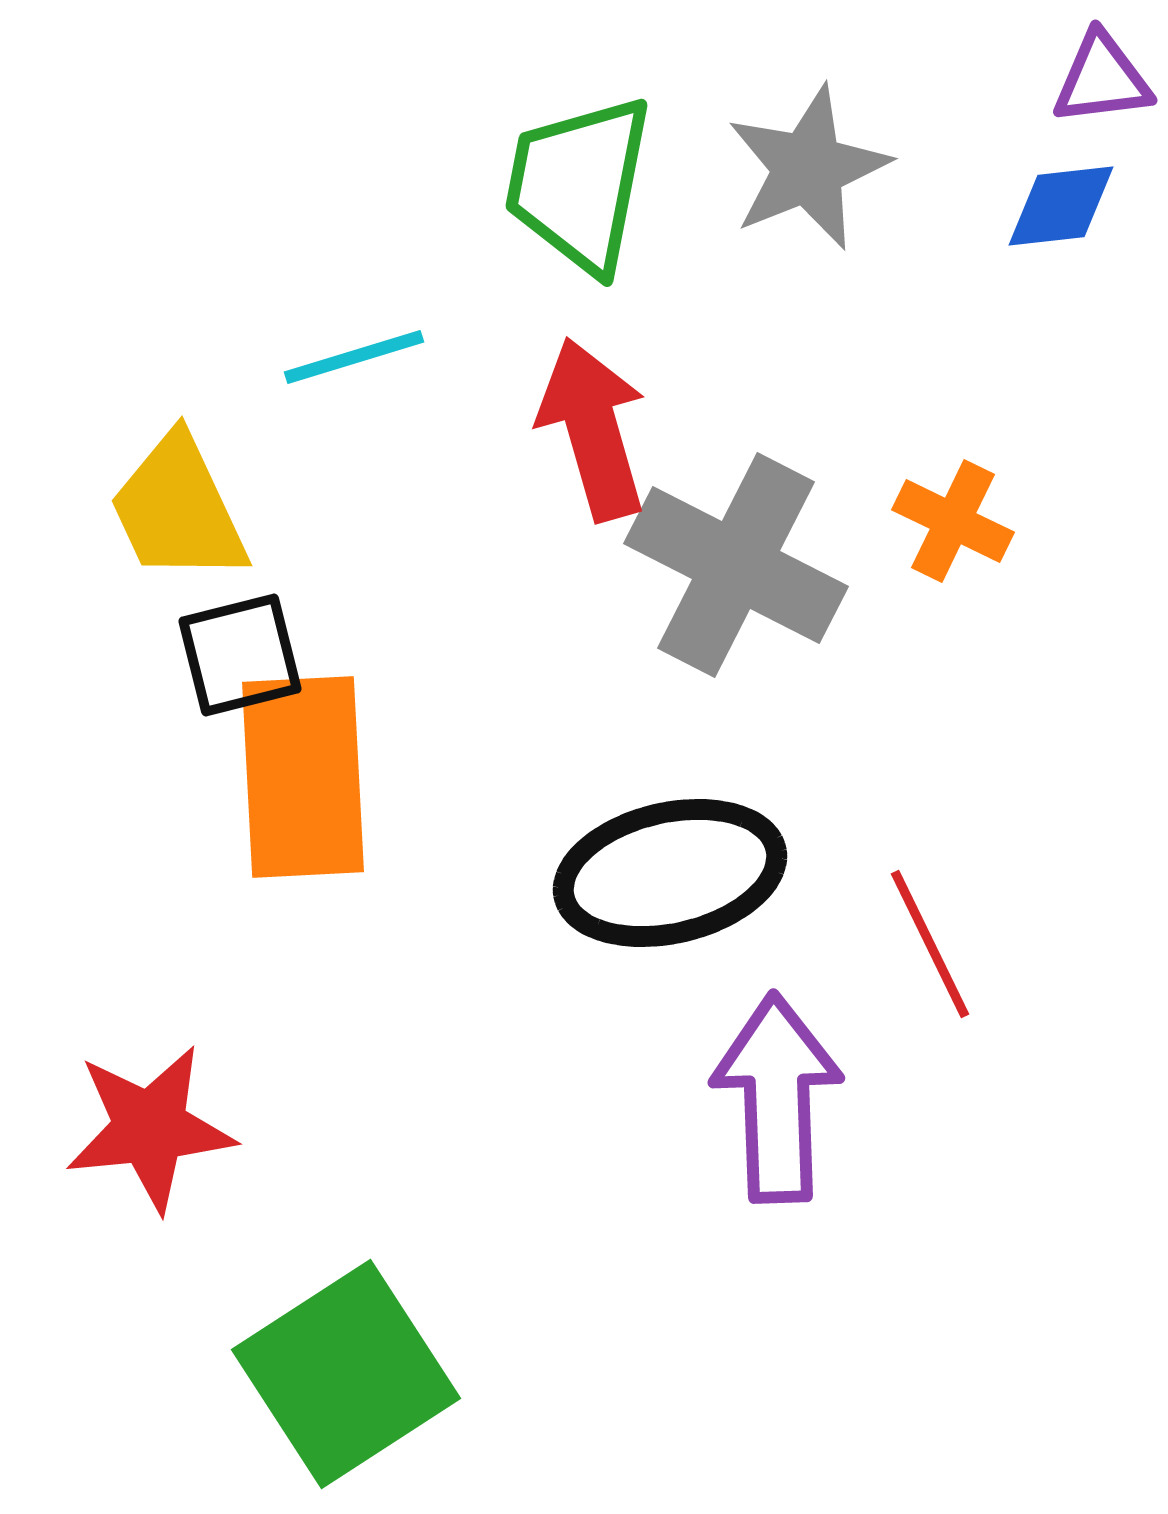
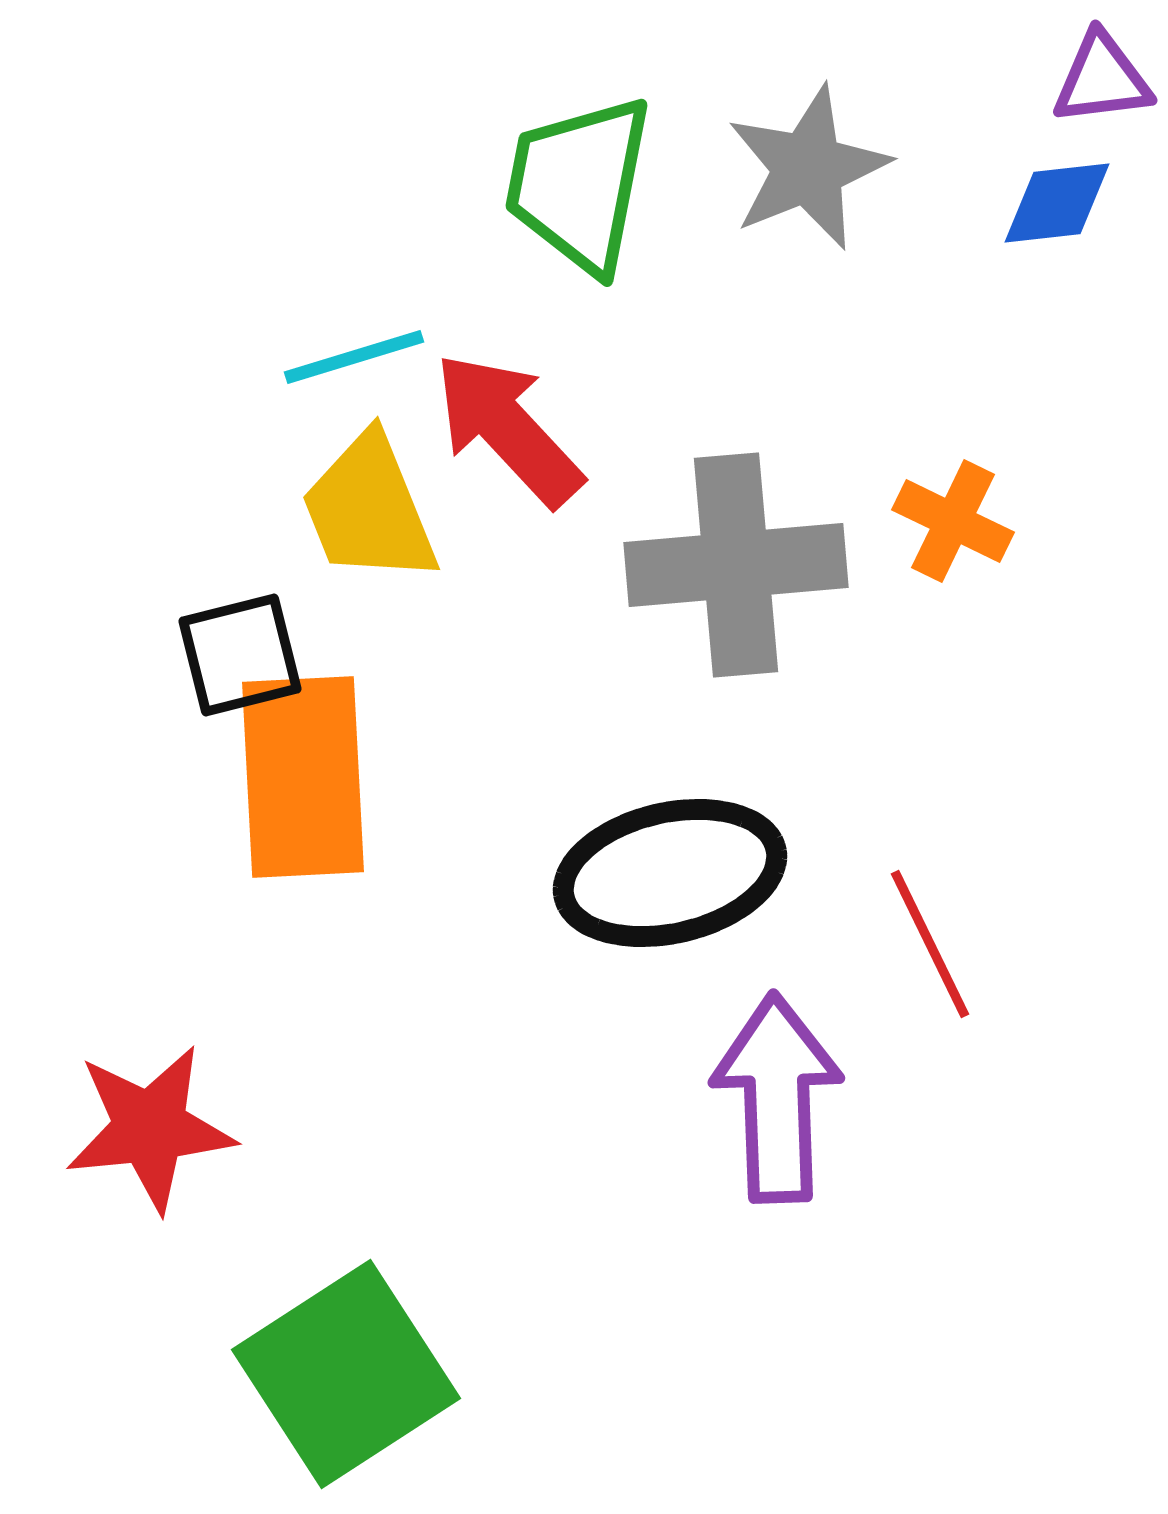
blue diamond: moved 4 px left, 3 px up
red arrow: moved 85 px left; rotated 27 degrees counterclockwise
yellow trapezoid: moved 191 px right; rotated 3 degrees clockwise
gray cross: rotated 32 degrees counterclockwise
